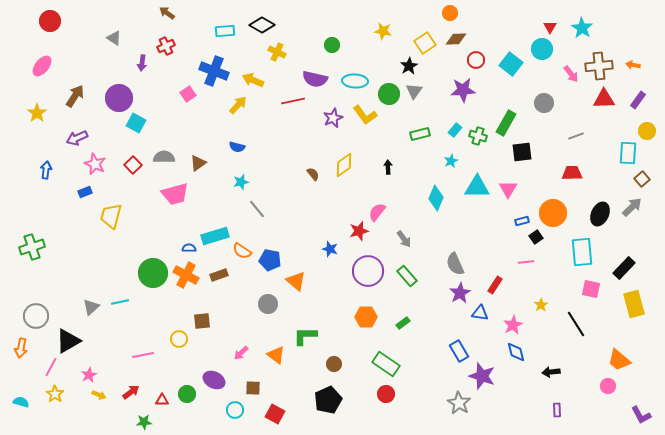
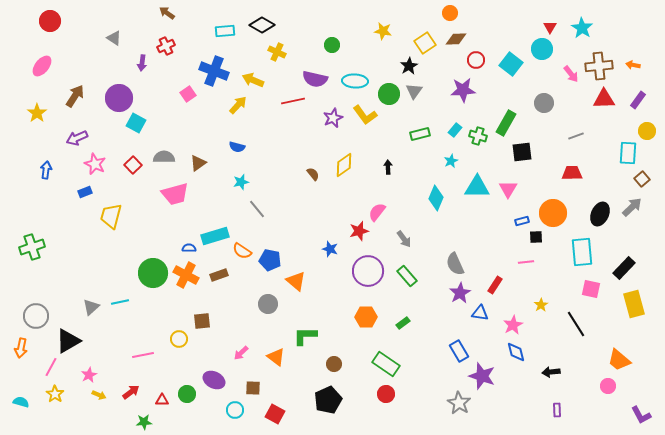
black square at (536, 237): rotated 32 degrees clockwise
orange triangle at (276, 355): moved 2 px down
